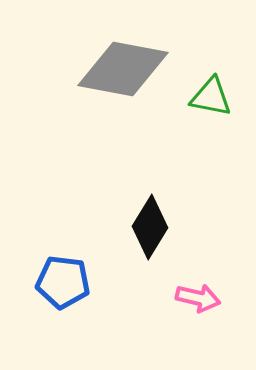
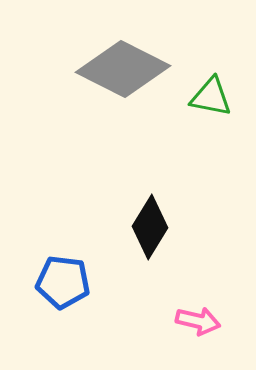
gray diamond: rotated 16 degrees clockwise
pink arrow: moved 23 px down
